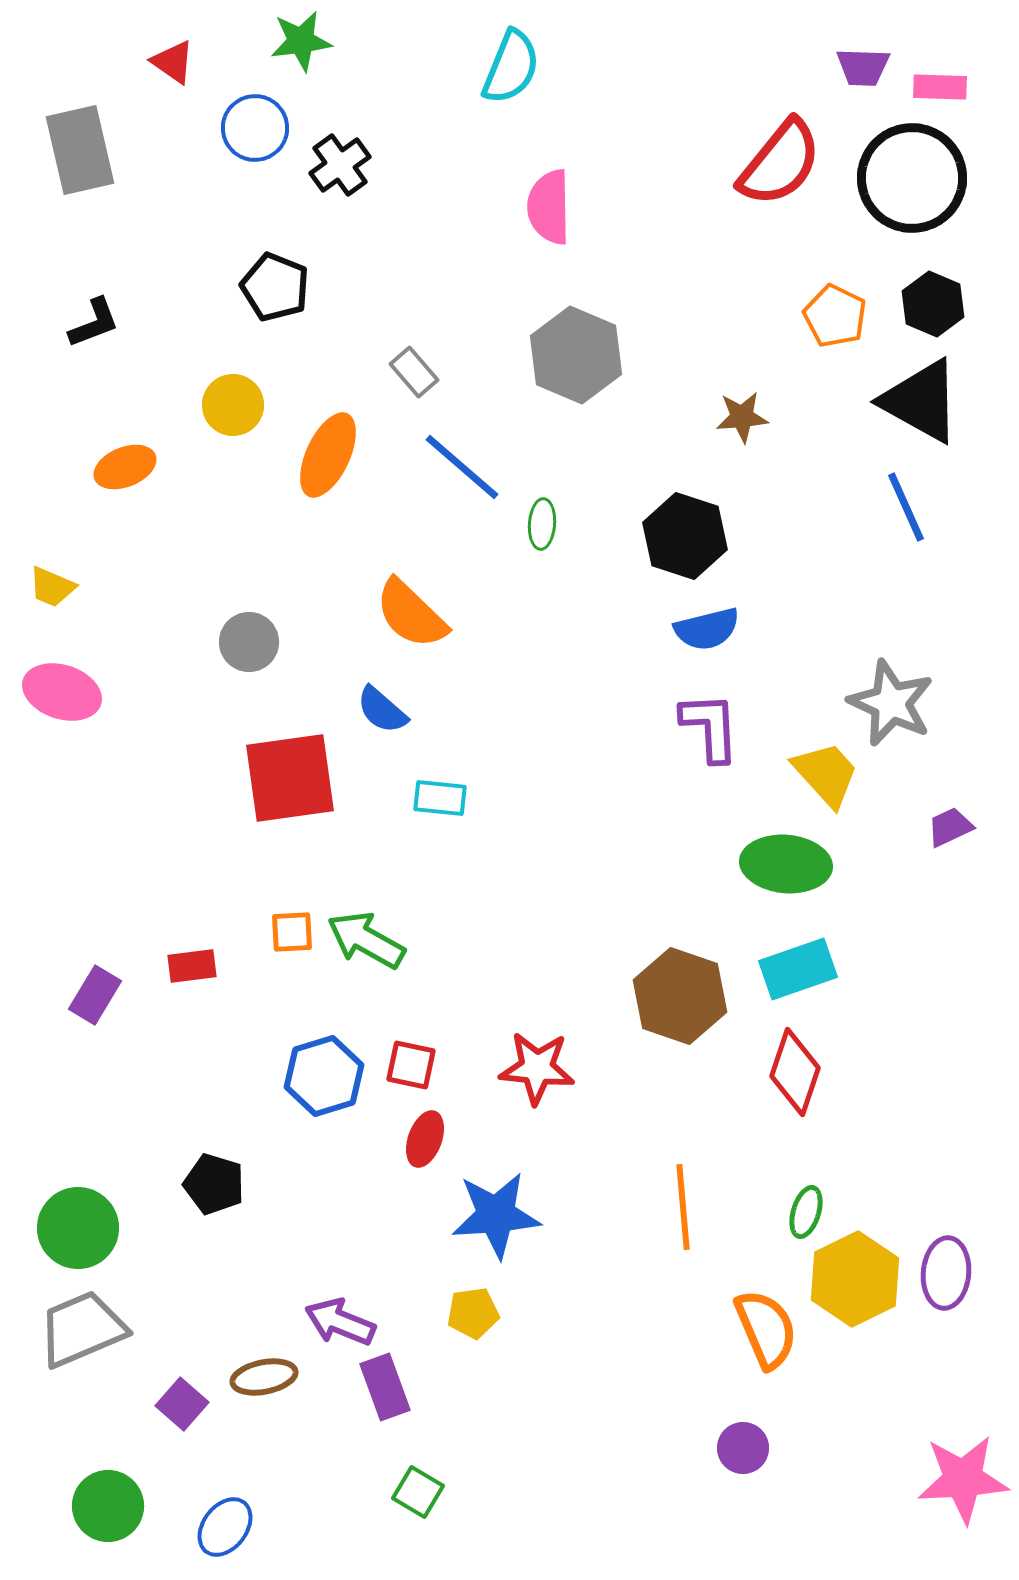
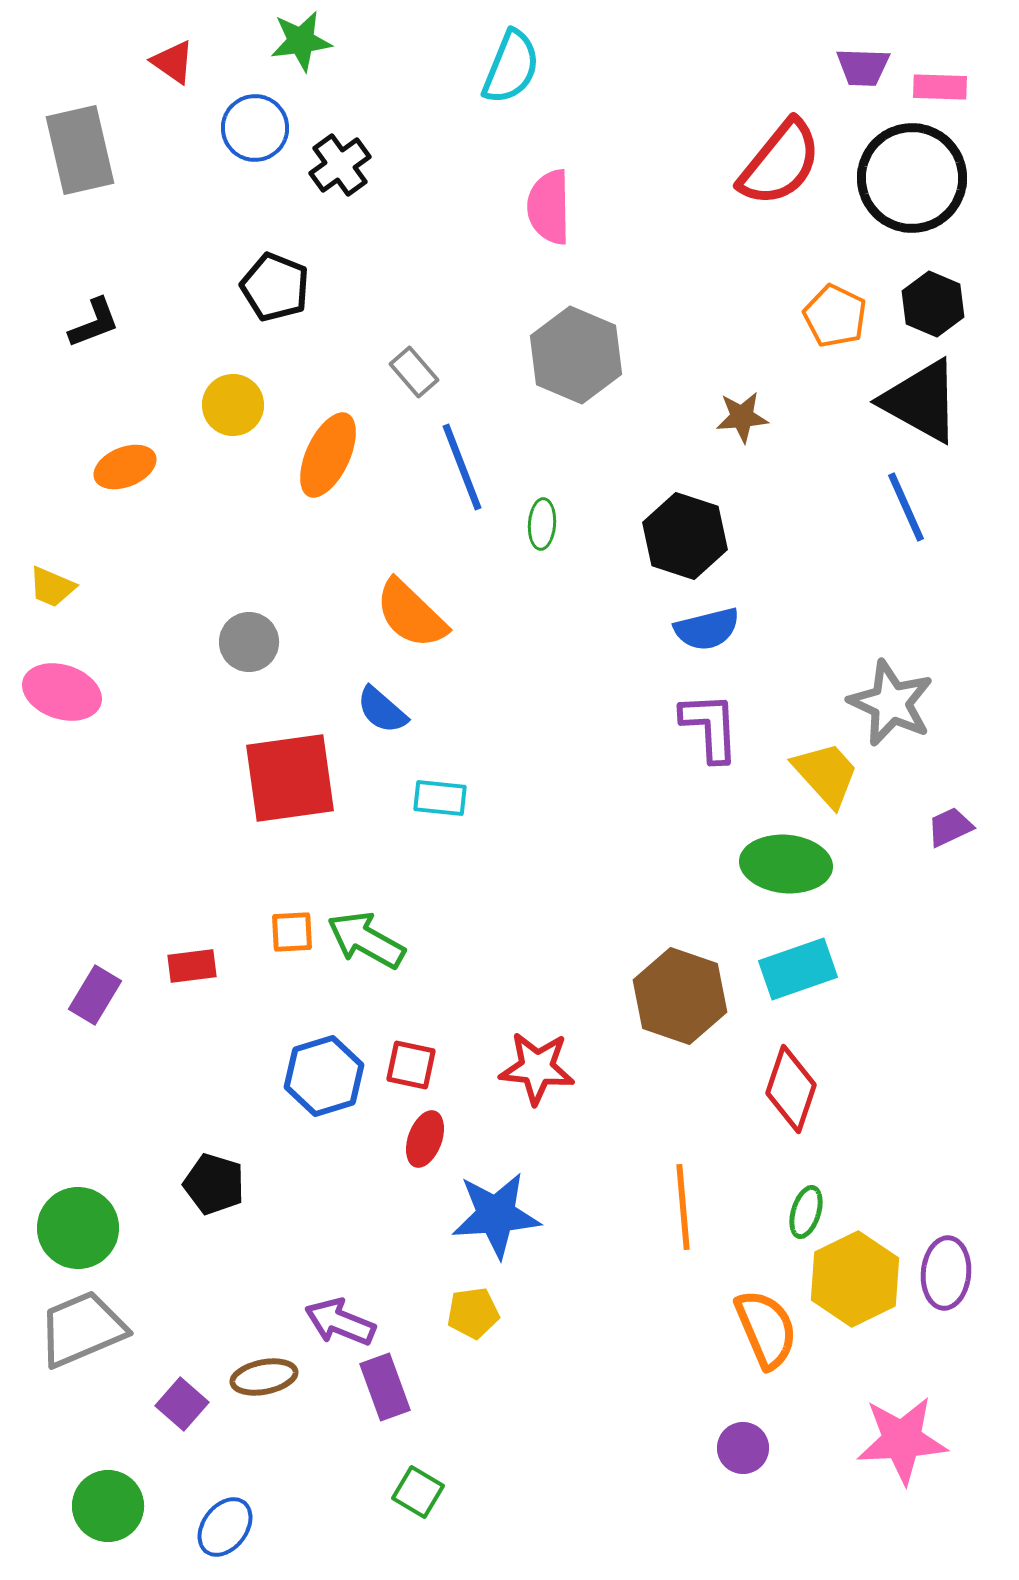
blue line at (462, 467): rotated 28 degrees clockwise
red diamond at (795, 1072): moved 4 px left, 17 px down
pink star at (963, 1479): moved 61 px left, 39 px up
